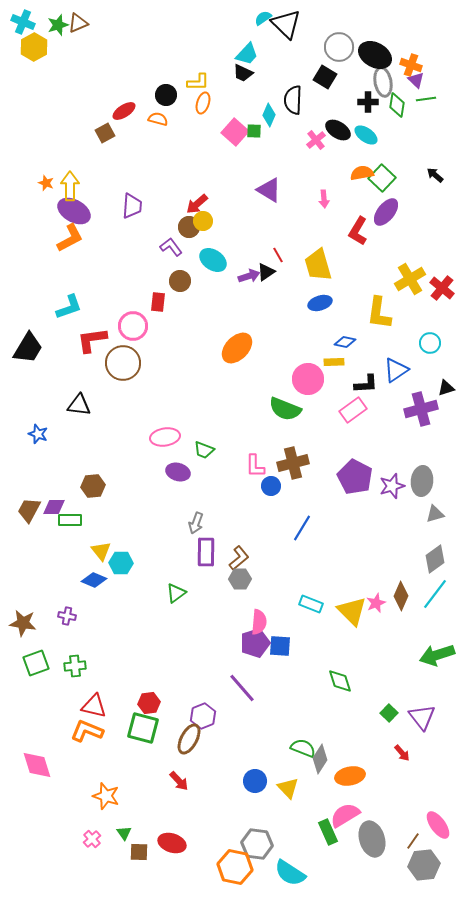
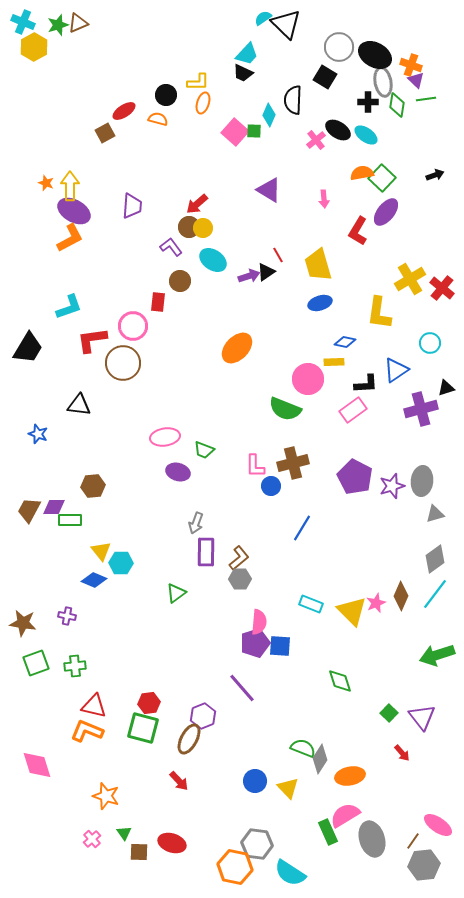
black arrow at (435, 175): rotated 120 degrees clockwise
yellow circle at (203, 221): moved 7 px down
pink ellipse at (438, 825): rotated 20 degrees counterclockwise
